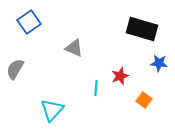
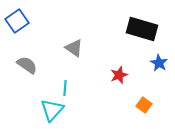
blue square: moved 12 px left, 1 px up
gray triangle: rotated 12 degrees clockwise
blue star: rotated 24 degrees clockwise
gray semicircle: moved 12 px right, 4 px up; rotated 95 degrees clockwise
red star: moved 1 px left, 1 px up
cyan line: moved 31 px left
orange square: moved 5 px down
